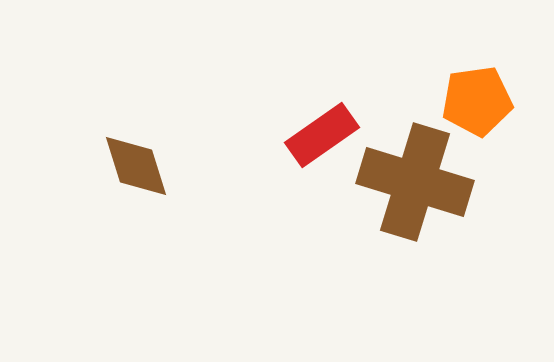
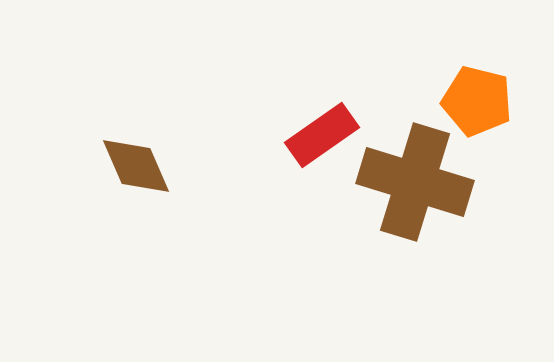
orange pentagon: rotated 22 degrees clockwise
brown diamond: rotated 6 degrees counterclockwise
